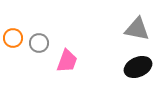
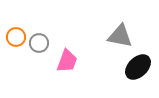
gray triangle: moved 17 px left, 7 px down
orange circle: moved 3 px right, 1 px up
black ellipse: rotated 20 degrees counterclockwise
